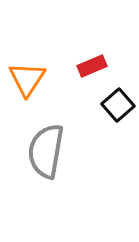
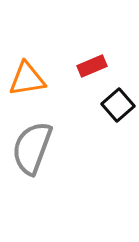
orange triangle: rotated 48 degrees clockwise
gray semicircle: moved 14 px left, 3 px up; rotated 10 degrees clockwise
